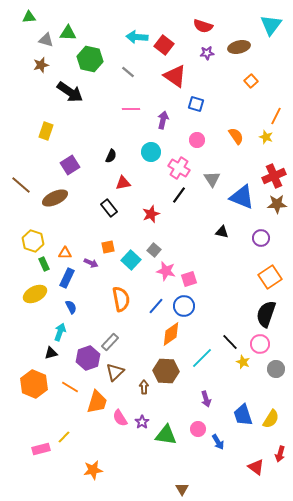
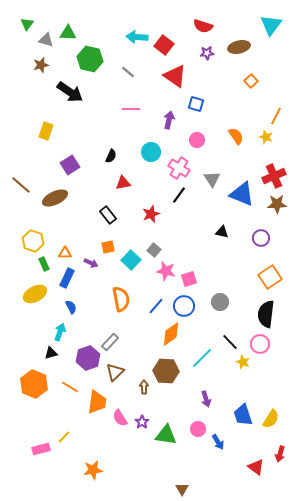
green triangle at (29, 17): moved 2 px left, 7 px down; rotated 48 degrees counterclockwise
purple arrow at (163, 120): moved 6 px right
blue triangle at (242, 197): moved 3 px up
black rectangle at (109, 208): moved 1 px left, 7 px down
black semicircle at (266, 314): rotated 12 degrees counterclockwise
gray circle at (276, 369): moved 56 px left, 67 px up
orange trapezoid at (97, 402): rotated 10 degrees counterclockwise
